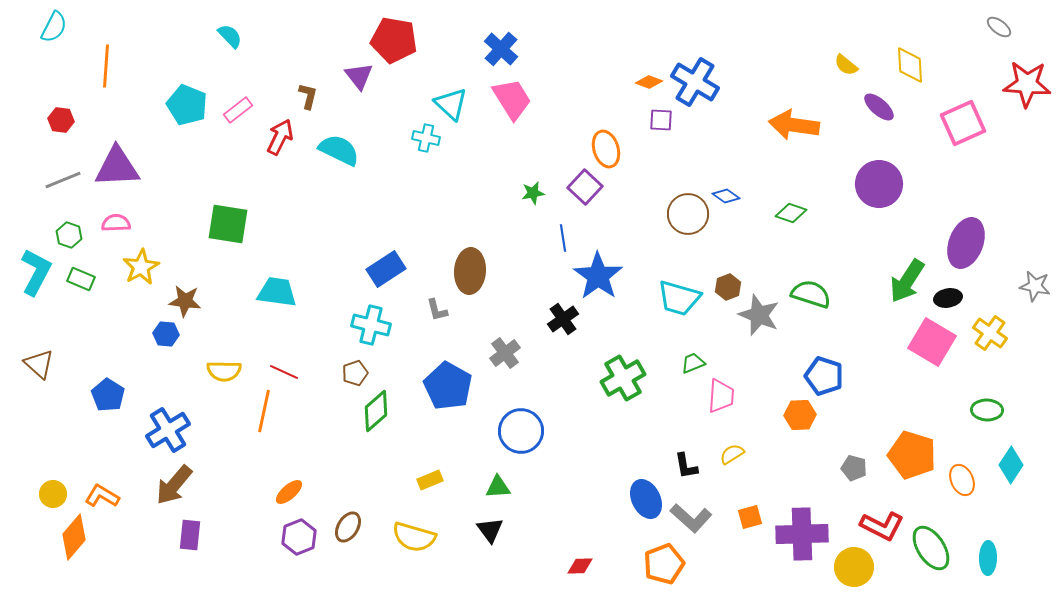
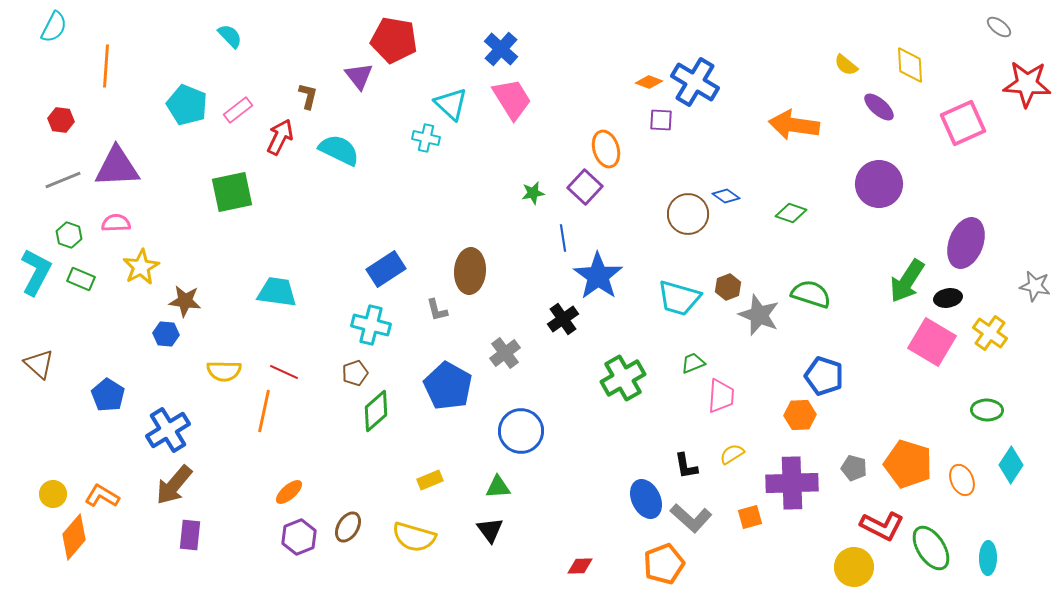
green square at (228, 224): moved 4 px right, 32 px up; rotated 21 degrees counterclockwise
orange pentagon at (912, 455): moved 4 px left, 9 px down
purple cross at (802, 534): moved 10 px left, 51 px up
